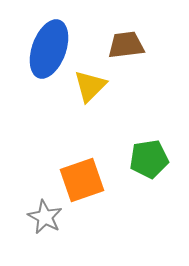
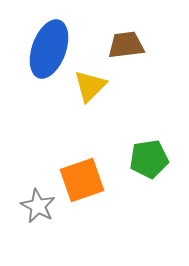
gray star: moved 7 px left, 11 px up
